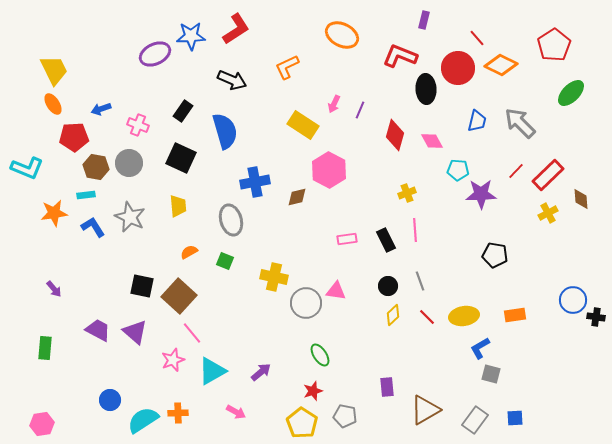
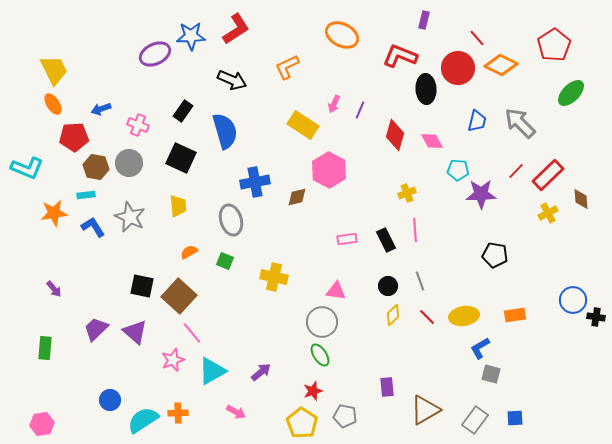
gray circle at (306, 303): moved 16 px right, 19 px down
purple trapezoid at (98, 330): moved 2 px left, 1 px up; rotated 72 degrees counterclockwise
